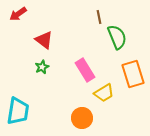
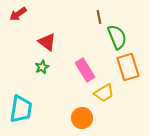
red triangle: moved 3 px right, 2 px down
orange rectangle: moved 5 px left, 7 px up
cyan trapezoid: moved 3 px right, 2 px up
